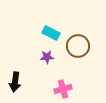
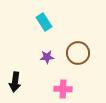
cyan rectangle: moved 7 px left, 11 px up; rotated 30 degrees clockwise
brown circle: moved 7 px down
pink cross: rotated 18 degrees clockwise
